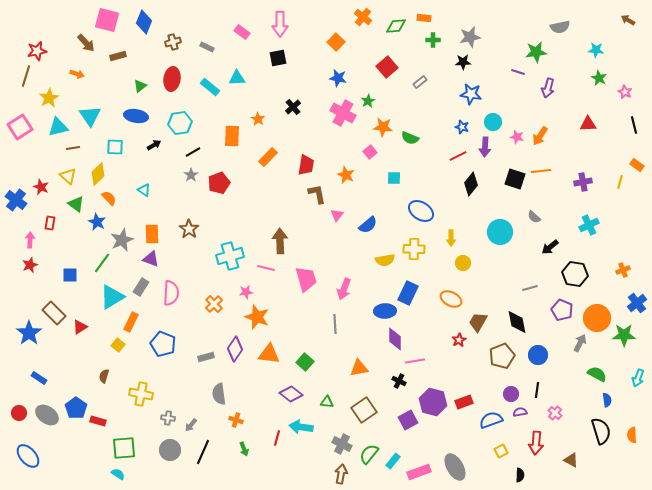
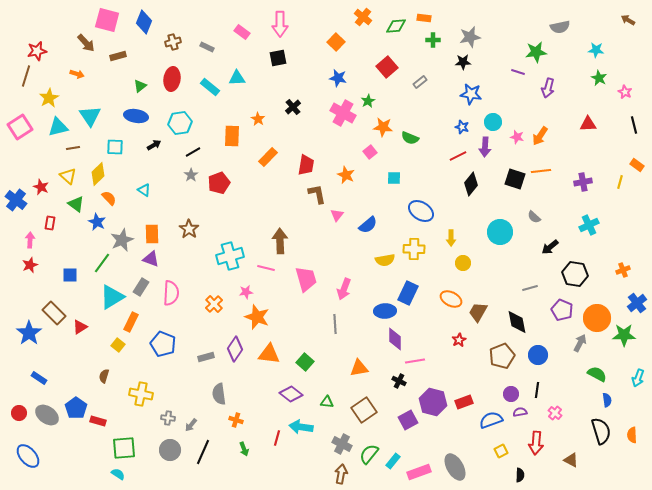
brown trapezoid at (478, 322): moved 10 px up
